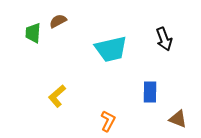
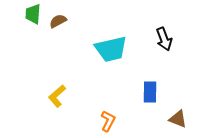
green trapezoid: moved 19 px up
